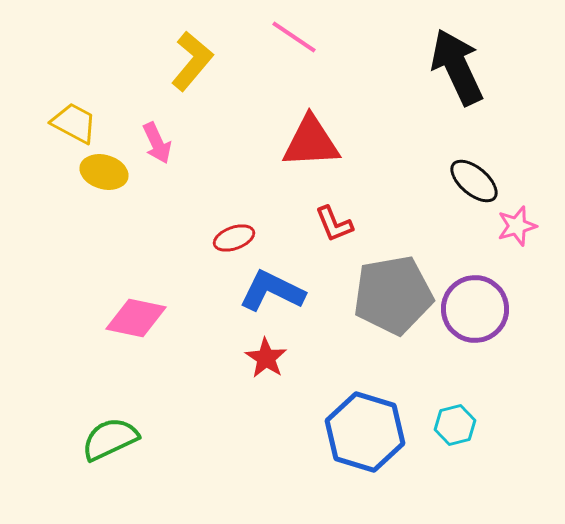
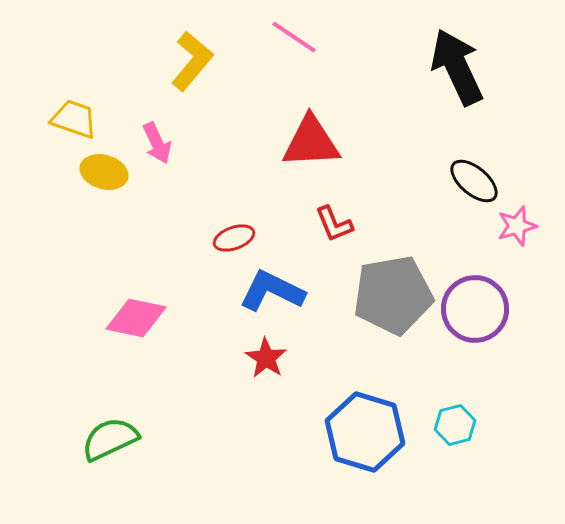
yellow trapezoid: moved 4 px up; rotated 9 degrees counterclockwise
